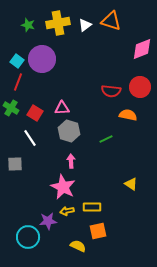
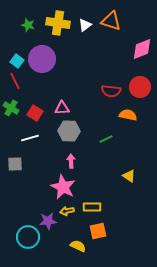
yellow cross: rotated 20 degrees clockwise
red line: moved 3 px left, 1 px up; rotated 48 degrees counterclockwise
gray hexagon: rotated 15 degrees counterclockwise
white line: rotated 72 degrees counterclockwise
yellow triangle: moved 2 px left, 8 px up
